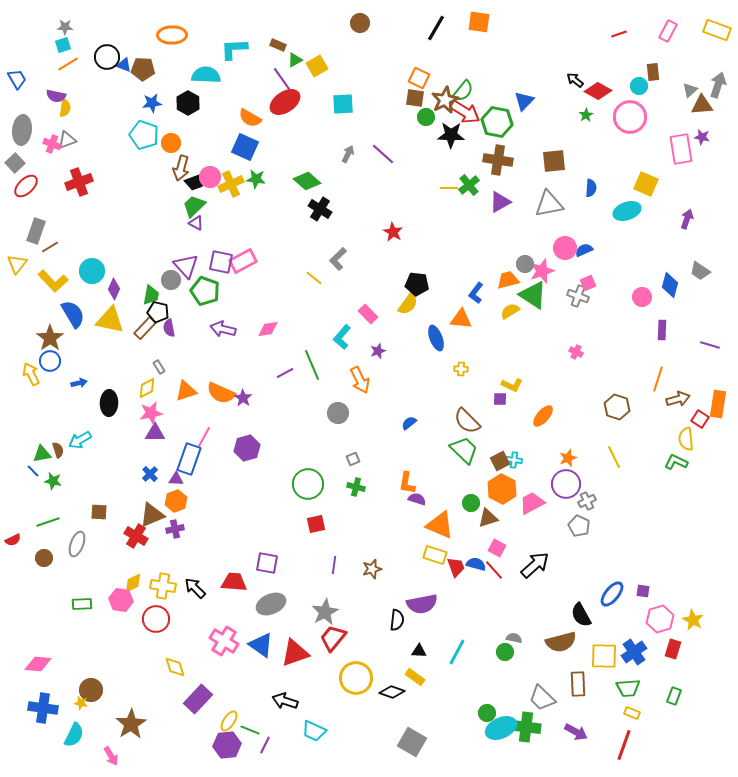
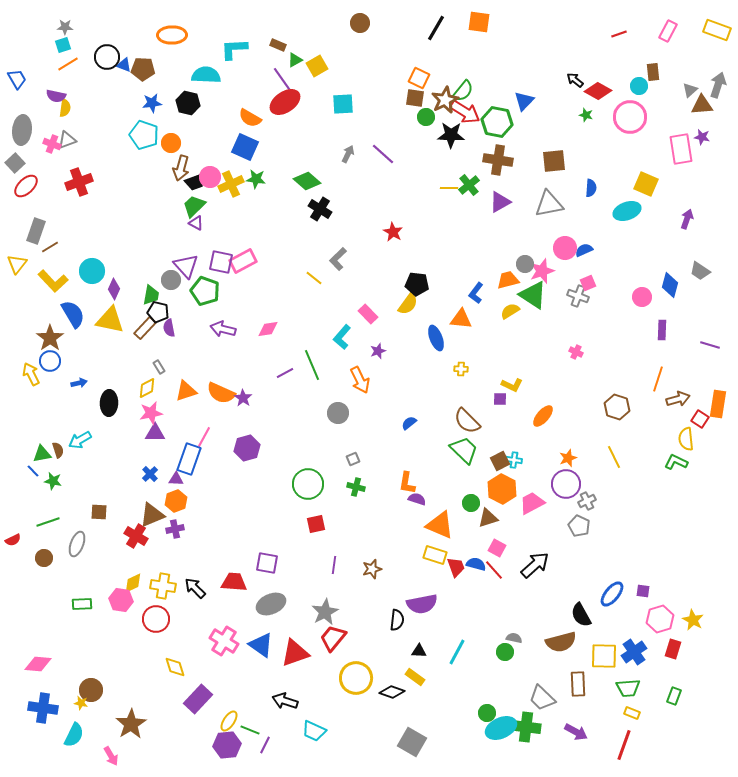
black hexagon at (188, 103): rotated 15 degrees counterclockwise
green star at (586, 115): rotated 24 degrees counterclockwise
